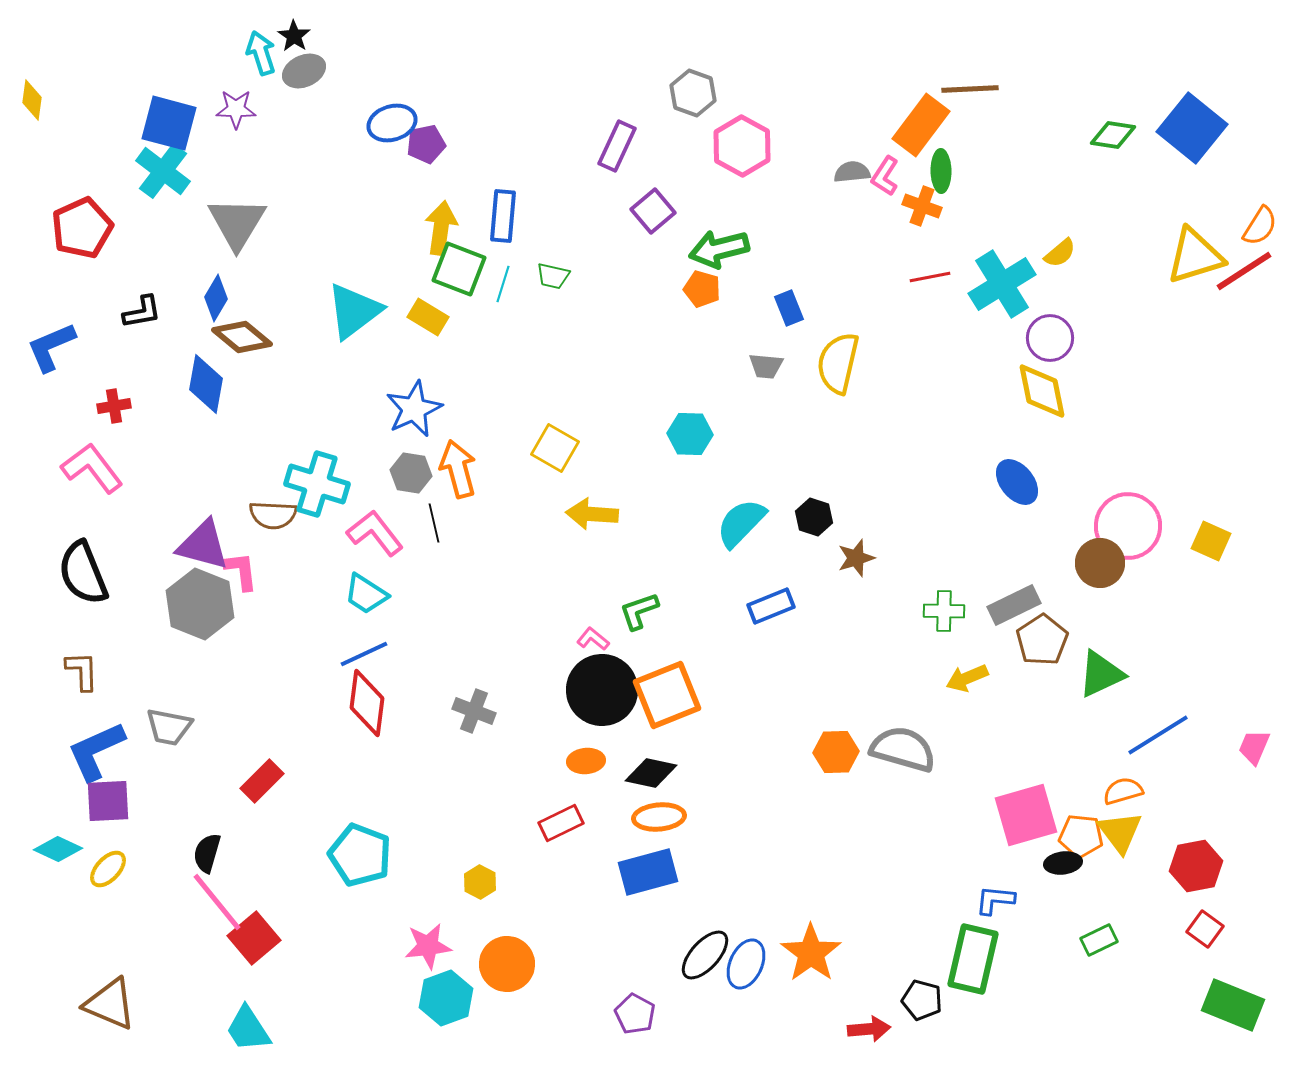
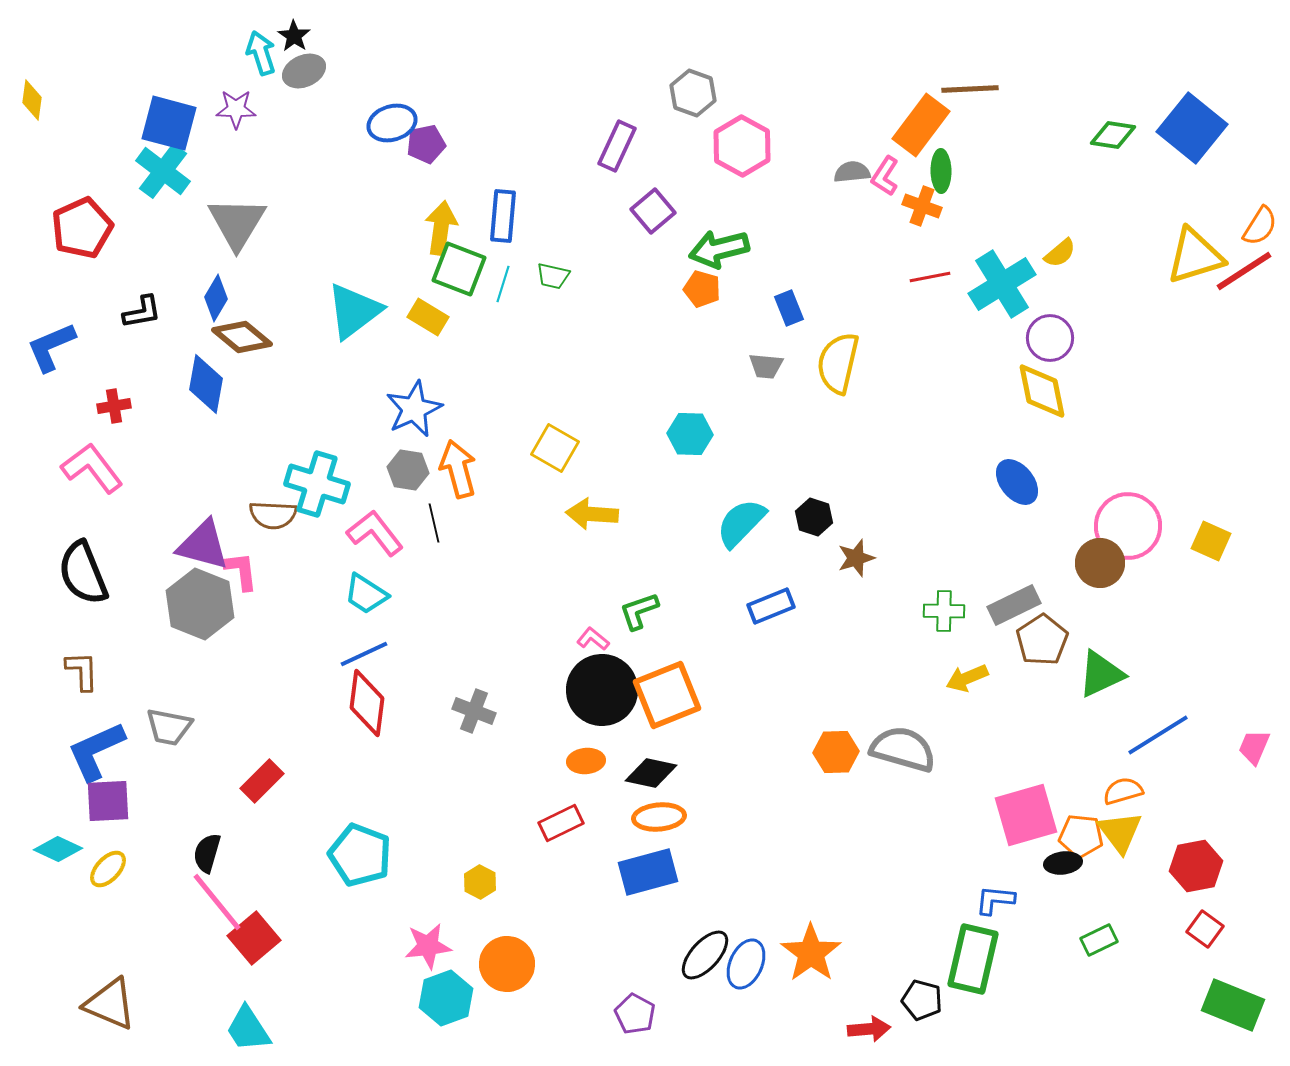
gray hexagon at (411, 473): moved 3 px left, 3 px up
